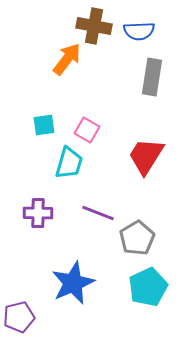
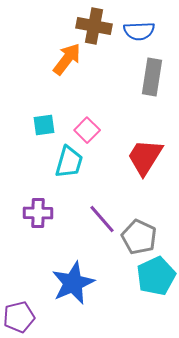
pink square: rotated 15 degrees clockwise
red trapezoid: moved 1 px left, 1 px down
cyan trapezoid: moved 1 px up
purple line: moved 4 px right, 6 px down; rotated 28 degrees clockwise
gray pentagon: moved 2 px right, 1 px up; rotated 16 degrees counterclockwise
cyan pentagon: moved 8 px right, 11 px up
